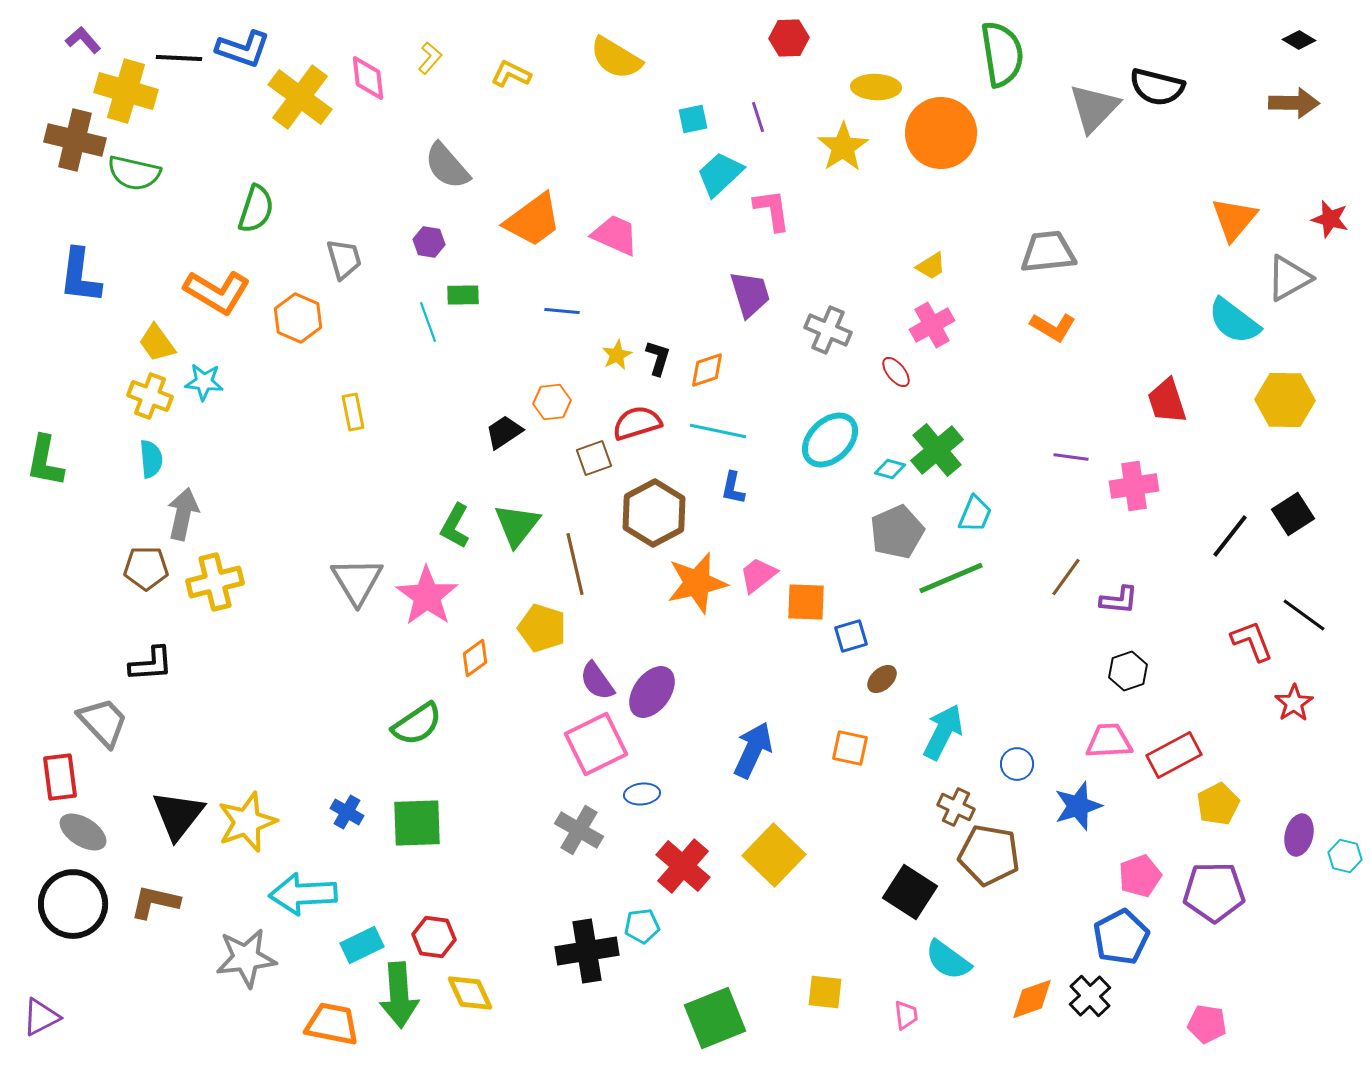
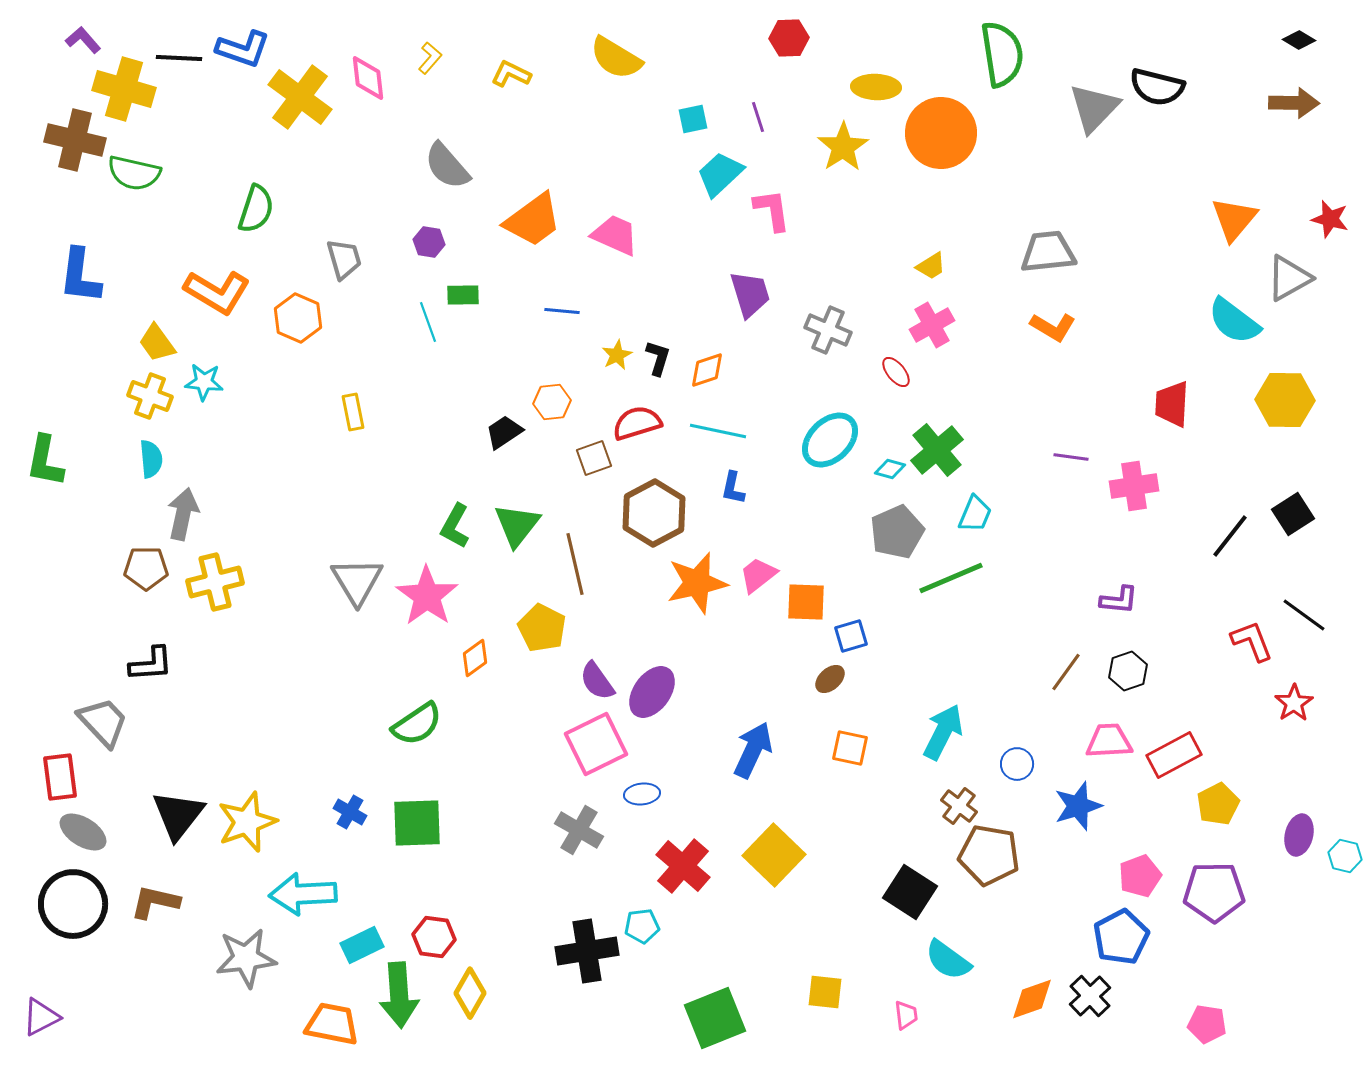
yellow cross at (126, 91): moved 2 px left, 2 px up
red trapezoid at (1167, 401): moved 5 px right, 3 px down; rotated 21 degrees clockwise
brown line at (1066, 577): moved 95 px down
yellow pentagon at (542, 628): rotated 9 degrees clockwise
brown ellipse at (882, 679): moved 52 px left
brown cross at (956, 807): moved 3 px right, 1 px up; rotated 12 degrees clockwise
blue cross at (347, 812): moved 3 px right
yellow diamond at (470, 993): rotated 54 degrees clockwise
